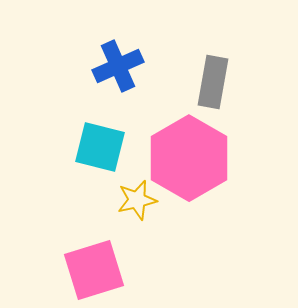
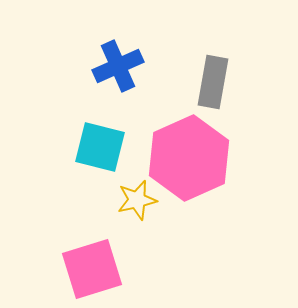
pink hexagon: rotated 6 degrees clockwise
pink square: moved 2 px left, 1 px up
